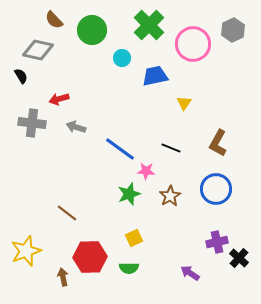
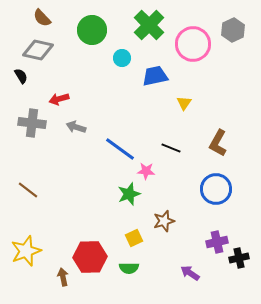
brown semicircle: moved 12 px left, 2 px up
brown star: moved 6 px left, 25 px down; rotated 15 degrees clockwise
brown line: moved 39 px left, 23 px up
black cross: rotated 36 degrees clockwise
